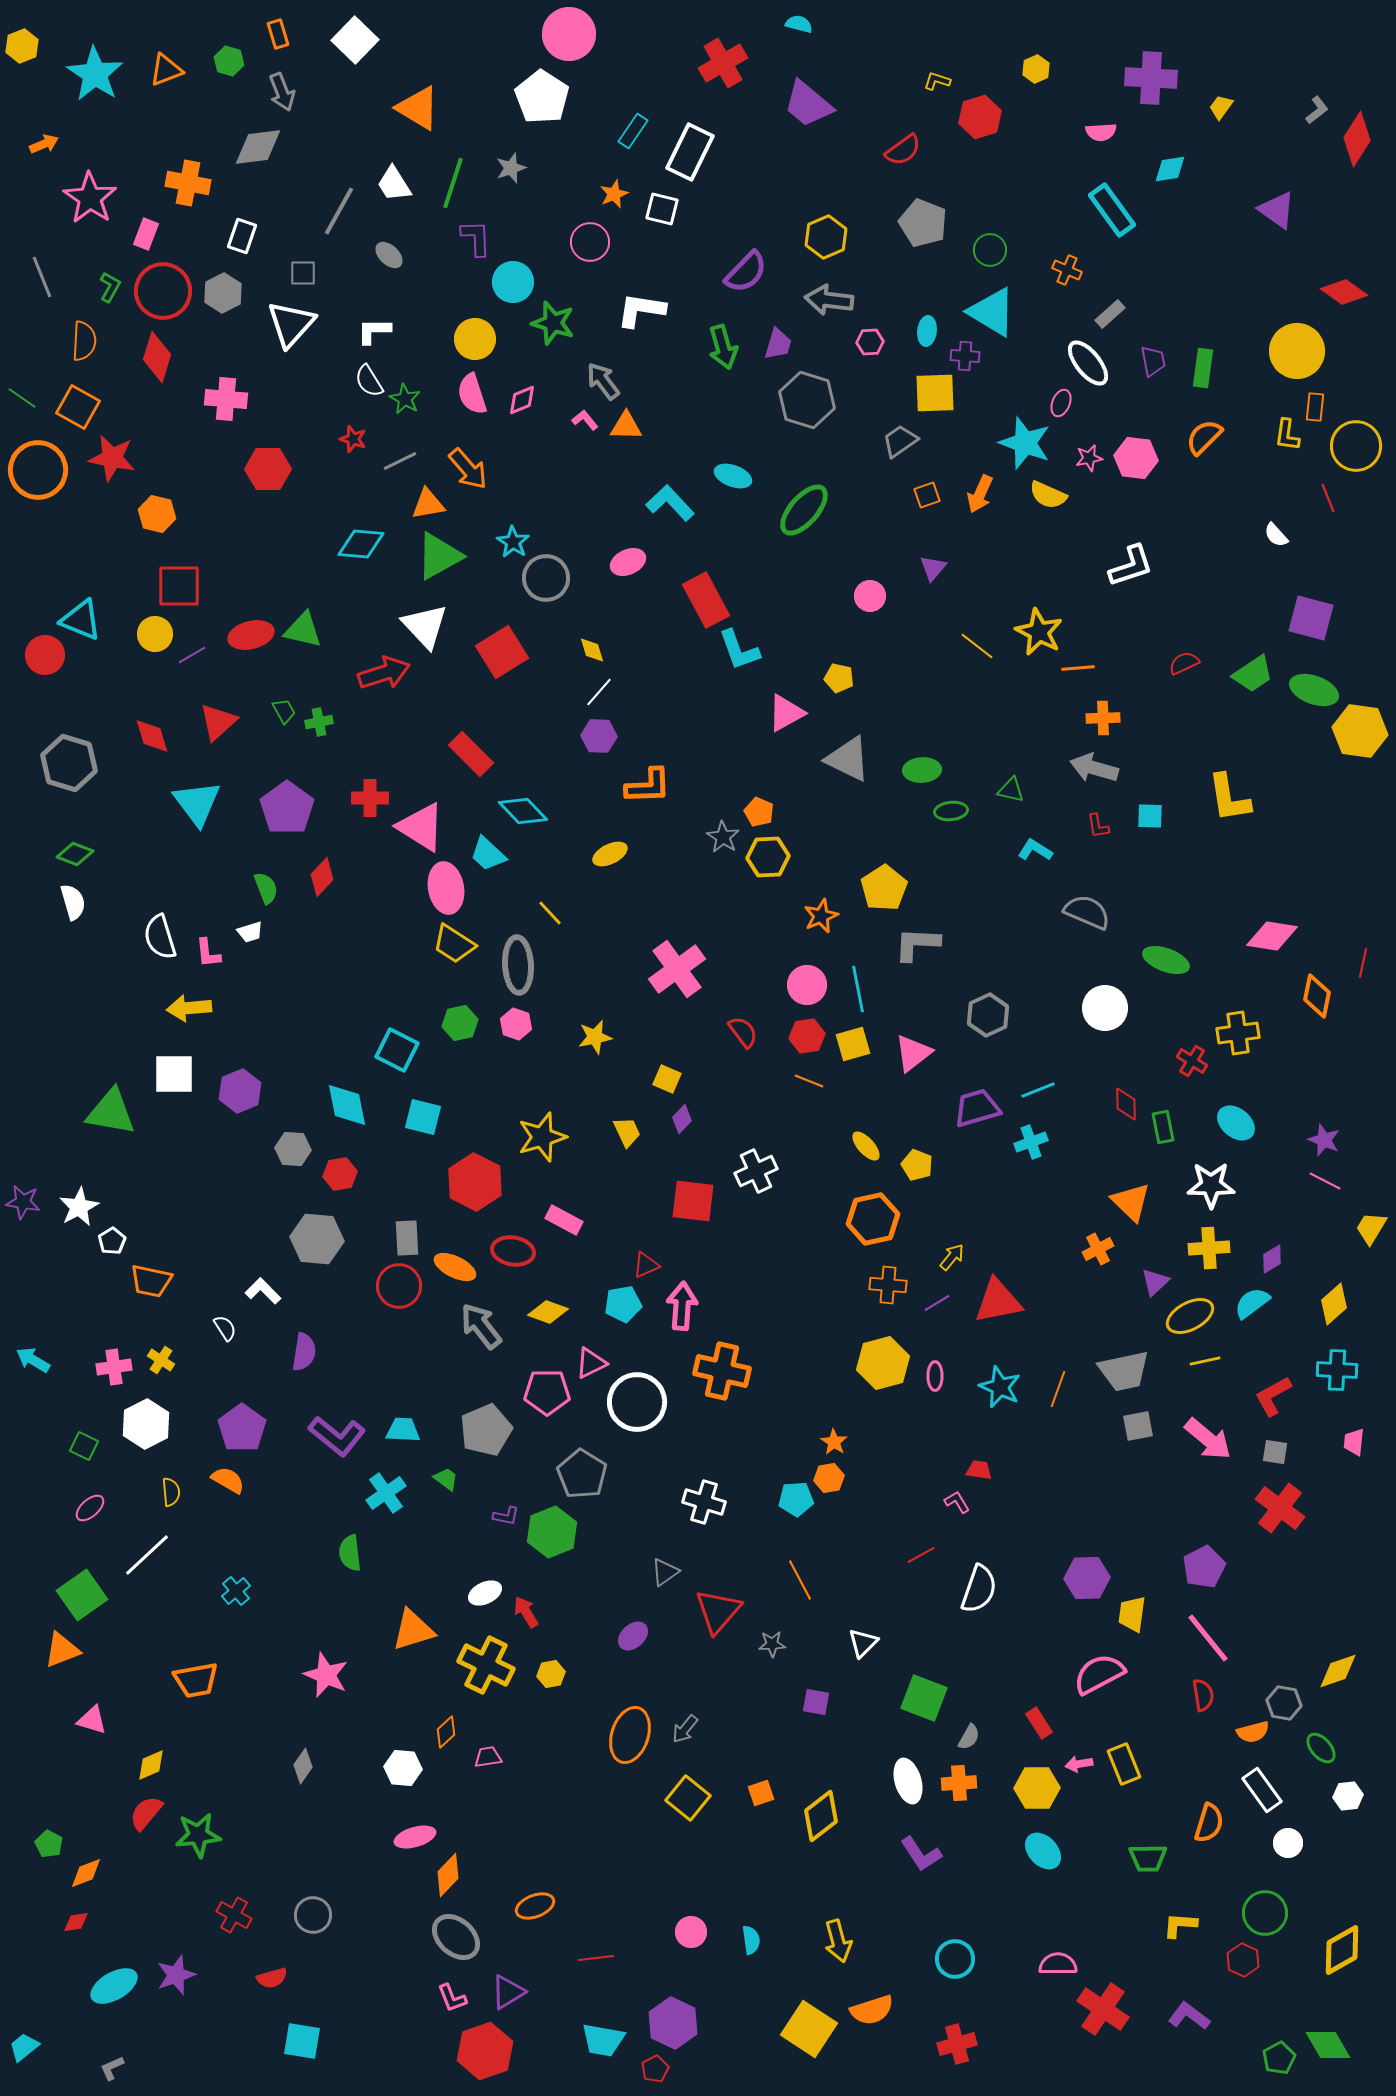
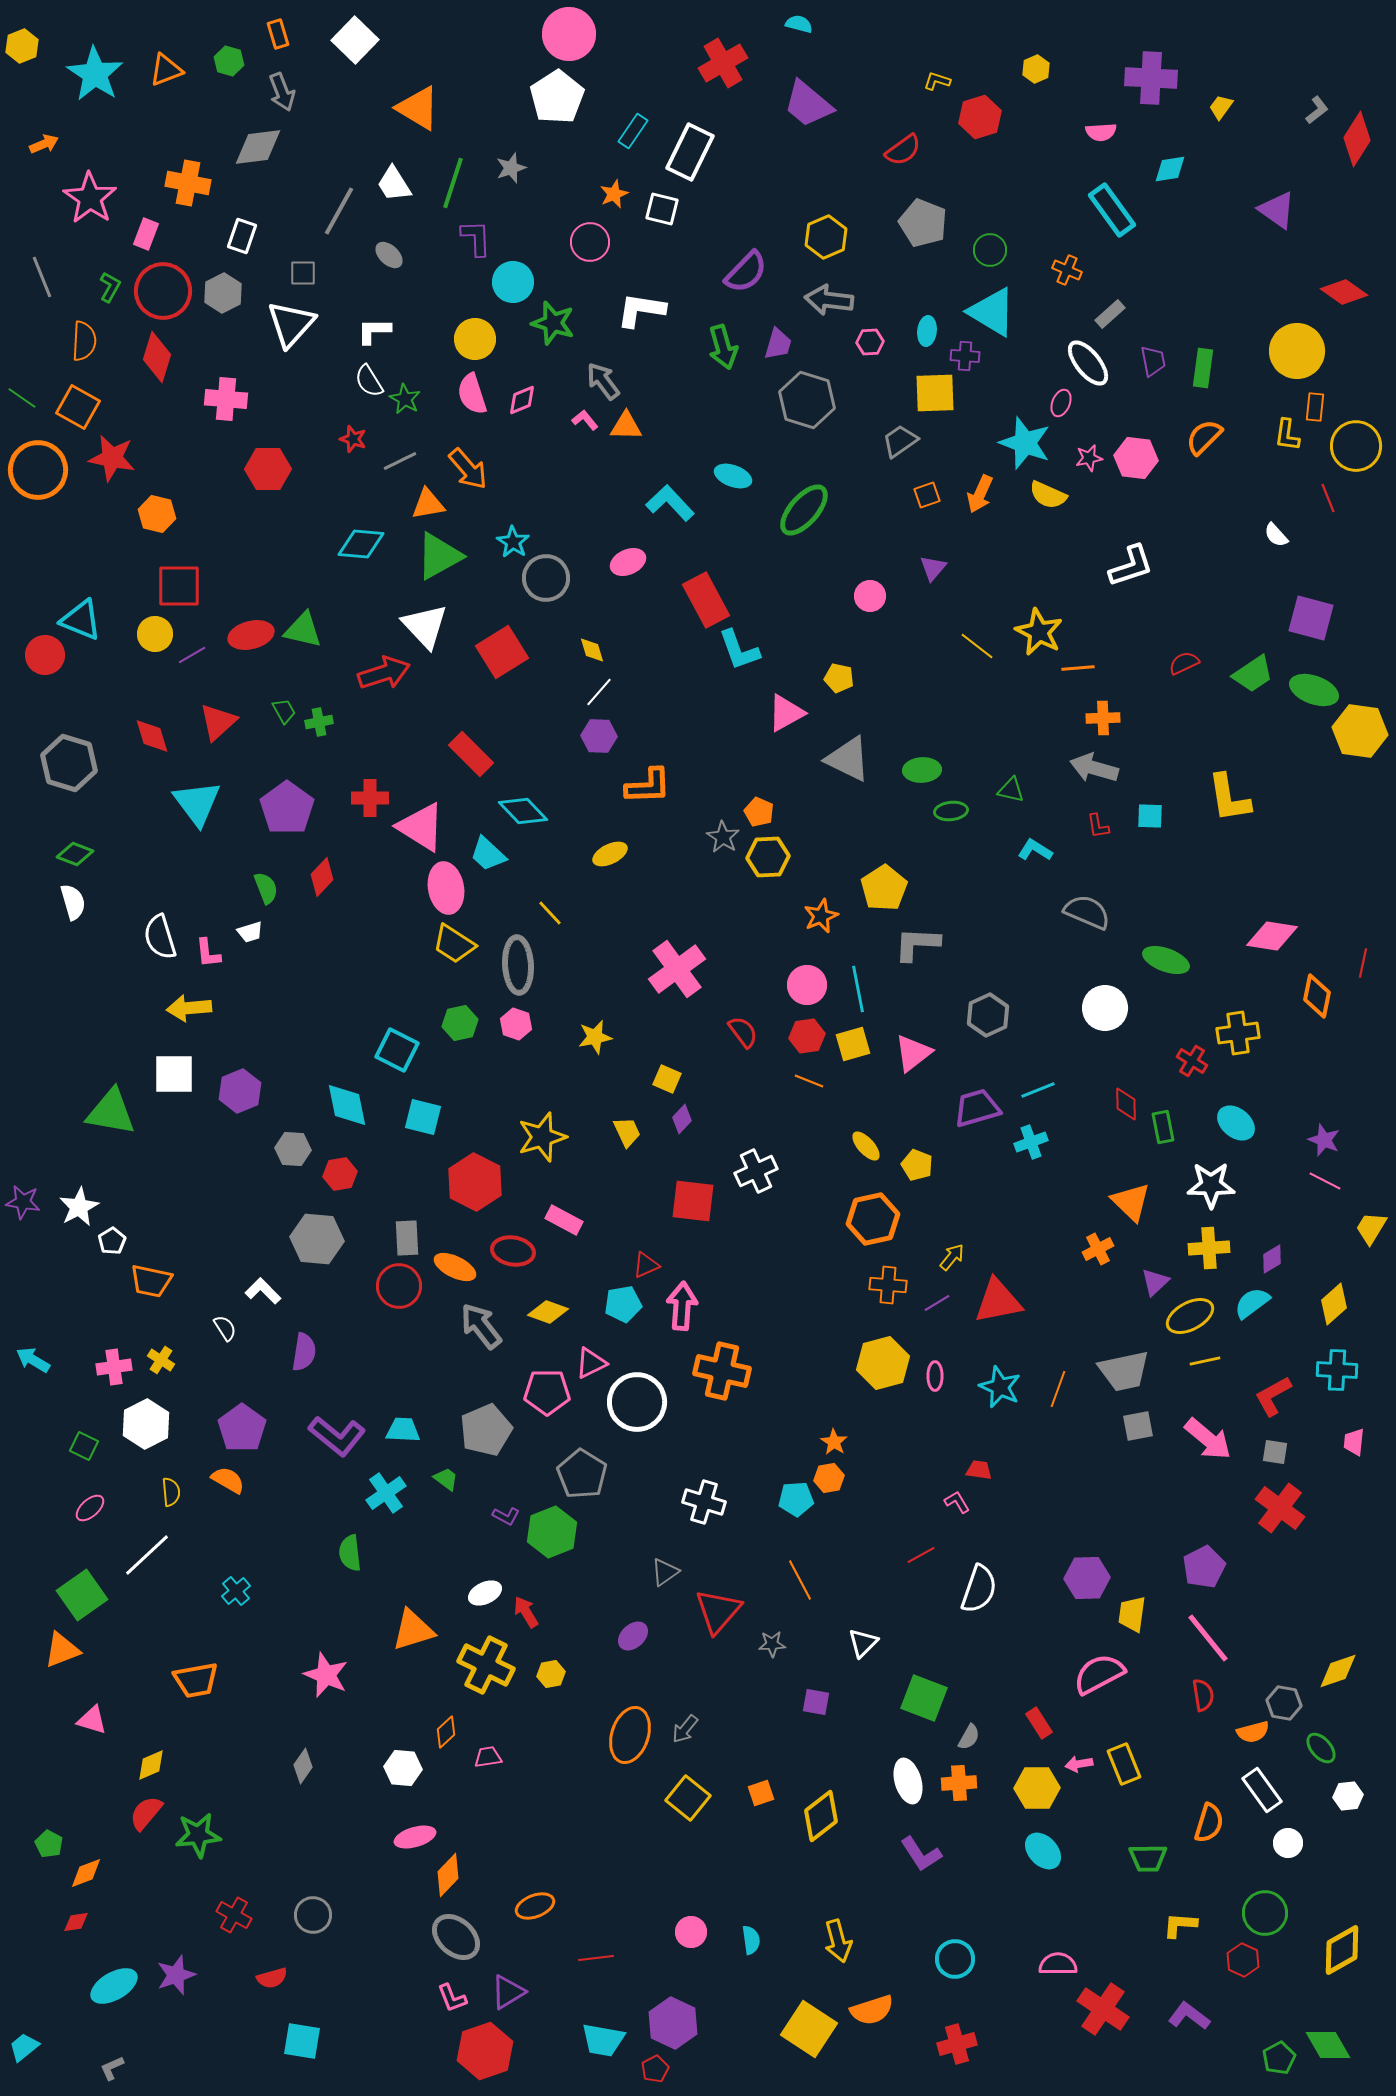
white pentagon at (542, 97): moved 15 px right; rotated 6 degrees clockwise
purple L-shape at (506, 1516): rotated 16 degrees clockwise
